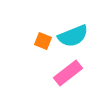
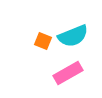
pink rectangle: rotated 8 degrees clockwise
